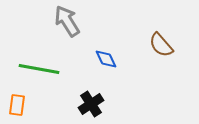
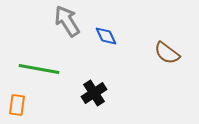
brown semicircle: moved 6 px right, 8 px down; rotated 12 degrees counterclockwise
blue diamond: moved 23 px up
black cross: moved 3 px right, 11 px up
